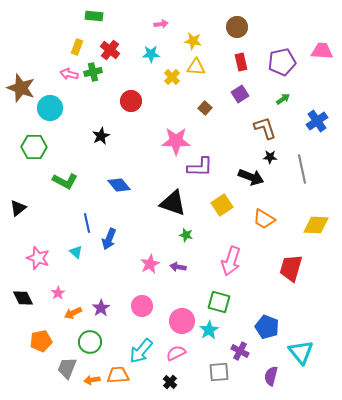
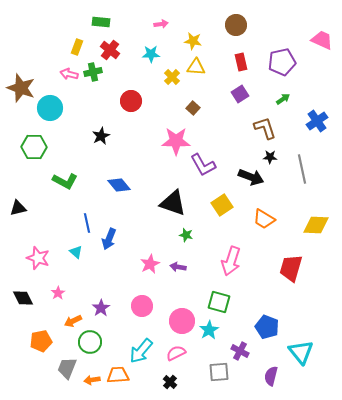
green rectangle at (94, 16): moved 7 px right, 6 px down
brown circle at (237, 27): moved 1 px left, 2 px up
pink trapezoid at (322, 51): moved 11 px up; rotated 20 degrees clockwise
brown square at (205, 108): moved 12 px left
purple L-shape at (200, 167): moved 3 px right, 2 px up; rotated 60 degrees clockwise
black triangle at (18, 208): rotated 24 degrees clockwise
orange arrow at (73, 313): moved 8 px down
